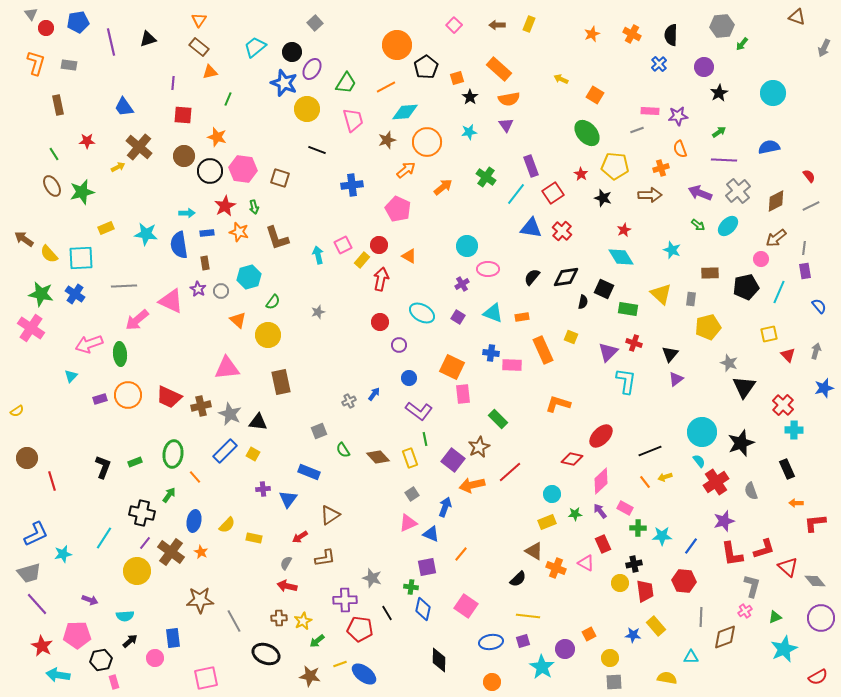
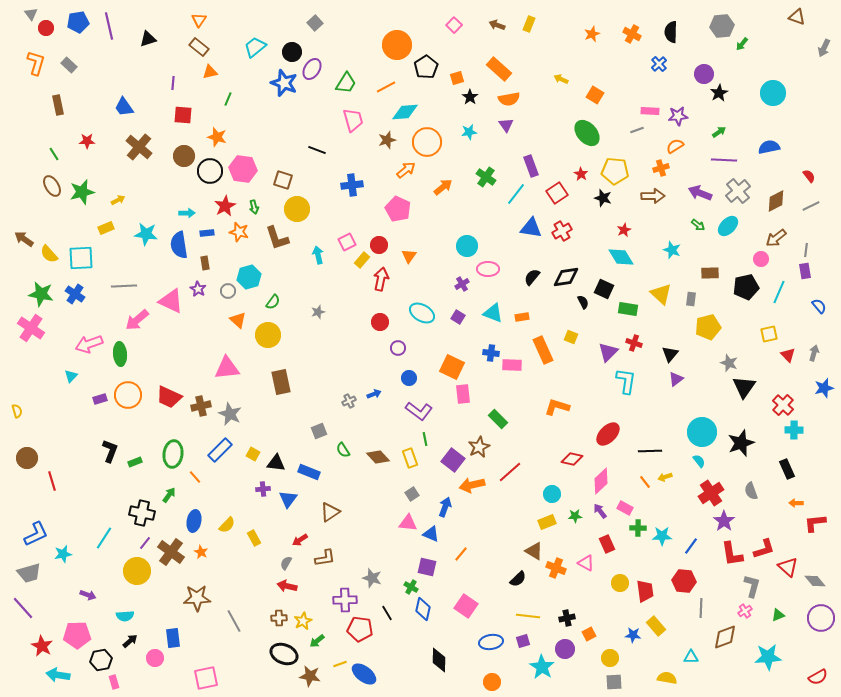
brown arrow at (497, 25): rotated 21 degrees clockwise
black semicircle at (671, 35): moved 3 px up
purple line at (111, 42): moved 2 px left, 16 px up
gray rectangle at (69, 65): rotated 35 degrees clockwise
purple circle at (704, 67): moved 7 px down
yellow circle at (307, 109): moved 10 px left, 100 px down
orange semicircle at (680, 149): moved 5 px left, 3 px up; rotated 78 degrees clockwise
yellow pentagon at (615, 166): moved 5 px down
yellow arrow at (118, 167): moved 33 px down
brown square at (280, 178): moved 3 px right, 2 px down
red square at (553, 193): moved 4 px right
brown arrow at (650, 195): moved 3 px right, 1 px down
red cross at (562, 231): rotated 18 degrees clockwise
pink square at (343, 245): moved 4 px right, 3 px up
gray line at (804, 248): moved 2 px right, 2 px down
orange triangle at (409, 256): rotated 35 degrees clockwise
gray circle at (221, 291): moved 7 px right
black semicircle at (583, 302): rotated 40 degrees counterclockwise
purple circle at (399, 345): moved 1 px left, 3 px down
gray arrow at (816, 351): moved 2 px left, 2 px down
blue arrow at (374, 394): rotated 32 degrees clockwise
orange L-shape at (558, 404): moved 1 px left, 3 px down
yellow semicircle at (17, 411): rotated 72 degrees counterclockwise
black triangle at (258, 422): moved 18 px right, 41 px down
red ellipse at (601, 436): moved 7 px right, 2 px up
blue rectangle at (225, 451): moved 5 px left, 1 px up
black line at (650, 451): rotated 20 degrees clockwise
black L-shape at (103, 467): moved 7 px right, 16 px up
red cross at (716, 482): moved 5 px left, 11 px down
green star at (575, 514): moved 2 px down
brown triangle at (330, 515): moved 3 px up
purple star at (724, 521): rotated 20 degrees counterclockwise
pink triangle at (408, 523): rotated 30 degrees clockwise
red arrow at (300, 537): moved 3 px down
yellow rectangle at (254, 538): rotated 49 degrees clockwise
red rectangle at (603, 544): moved 4 px right
black cross at (634, 564): moved 67 px left, 54 px down
purple square at (427, 567): rotated 24 degrees clockwise
green cross at (411, 587): rotated 24 degrees clockwise
purple arrow at (90, 600): moved 2 px left, 5 px up
brown star at (200, 600): moved 3 px left, 2 px up
purple line at (37, 604): moved 14 px left, 4 px down
gray line at (701, 617): moved 9 px up
green triangle at (775, 617): moved 3 px right, 2 px up
cyan star at (784, 649): moved 16 px left, 8 px down; rotated 20 degrees clockwise
black ellipse at (266, 654): moved 18 px right
